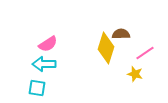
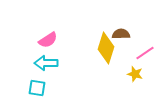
pink semicircle: moved 4 px up
cyan arrow: moved 2 px right, 1 px up
